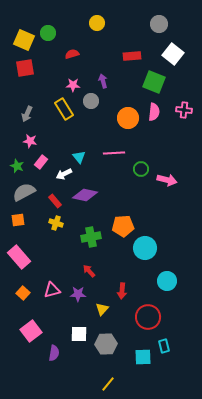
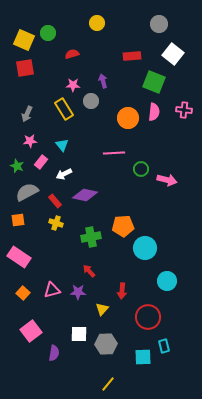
pink star at (30, 141): rotated 16 degrees counterclockwise
cyan triangle at (79, 157): moved 17 px left, 12 px up
gray semicircle at (24, 192): moved 3 px right
pink rectangle at (19, 257): rotated 15 degrees counterclockwise
purple star at (78, 294): moved 2 px up
